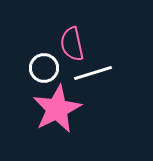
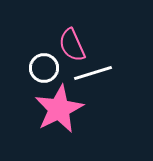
pink semicircle: moved 1 px down; rotated 12 degrees counterclockwise
pink star: moved 2 px right
